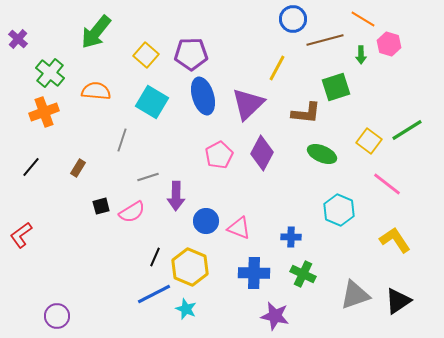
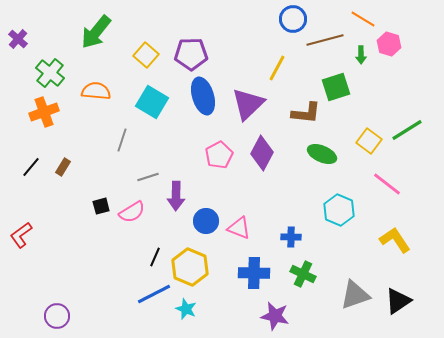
brown rectangle at (78, 168): moved 15 px left, 1 px up
